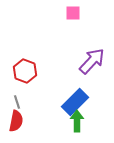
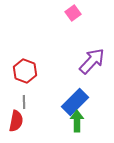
pink square: rotated 35 degrees counterclockwise
gray line: moved 7 px right; rotated 16 degrees clockwise
